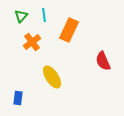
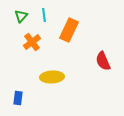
yellow ellipse: rotated 60 degrees counterclockwise
